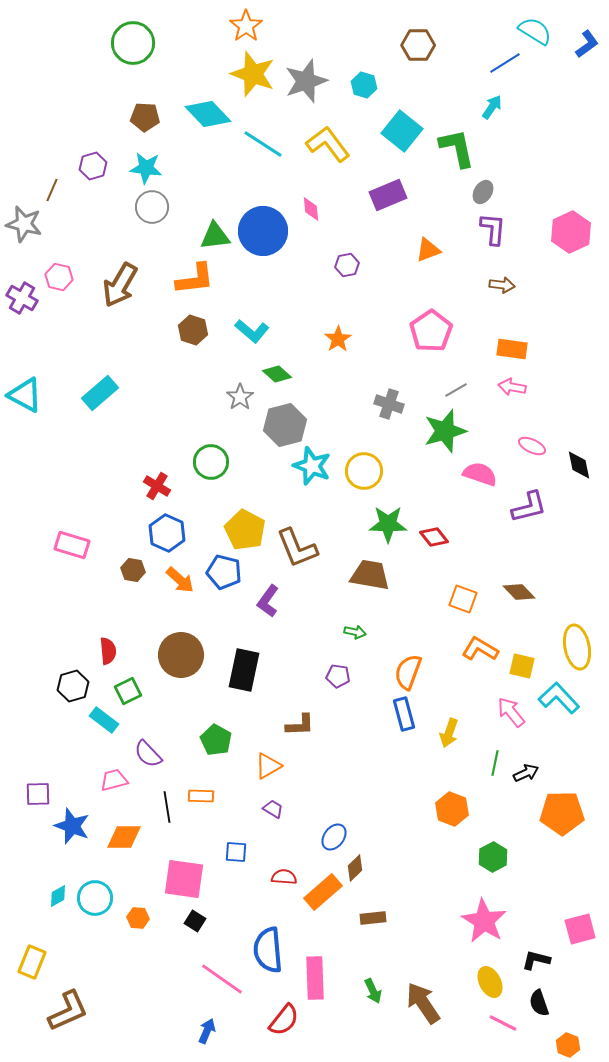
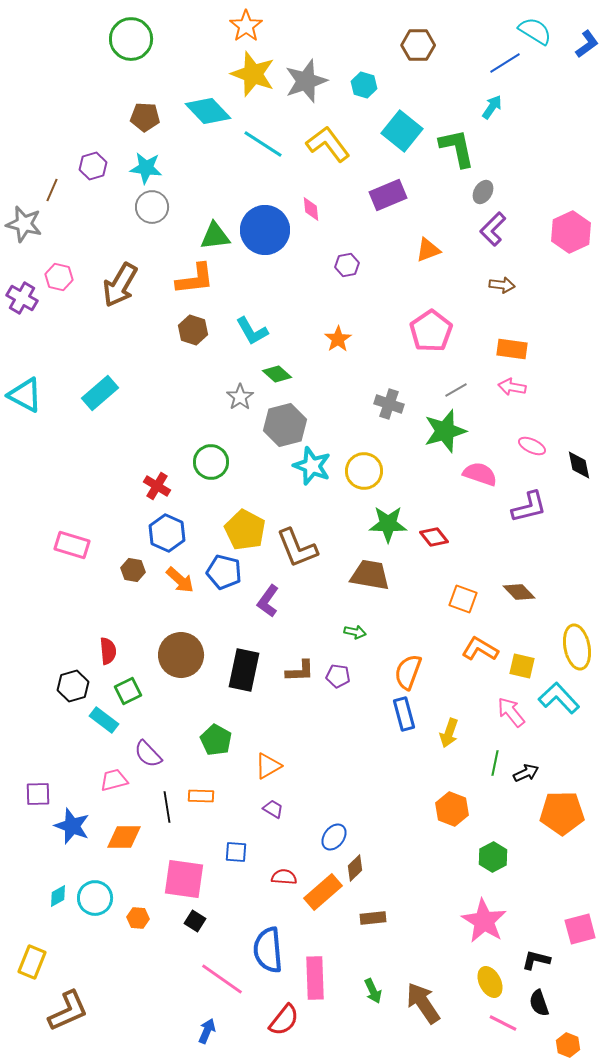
green circle at (133, 43): moved 2 px left, 4 px up
cyan diamond at (208, 114): moved 3 px up
purple L-shape at (493, 229): rotated 140 degrees counterclockwise
blue circle at (263, 231): moved 2 px right, 1 px up
cyan L-shape at (252, 331): rotated 20 degrees clockwise
brown L-shape at (300, 725): moved 54 px up
